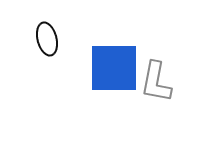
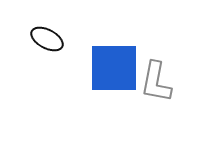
black ellipse: rotated 48 degrees counterclockwise
